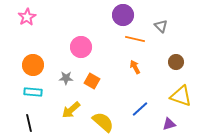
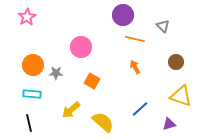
gray triangle: moved 2 px right
gray star: moved 10 px left, 5 px up
cyan rectangle: moved 1 px left, 2 px down
